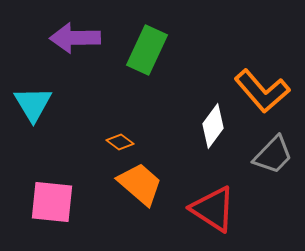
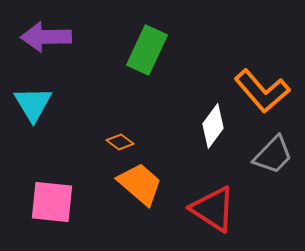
purple arrow: moved 29 px left, 1 px up
